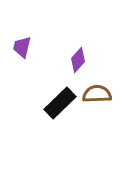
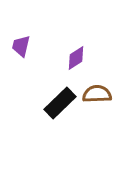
purple trapezoid: moved 1 px left, 1 px up
purple diamond: moved 2 px left, 2 px up; rotated 15 degrees clockwise
